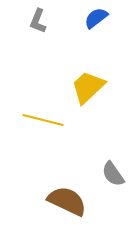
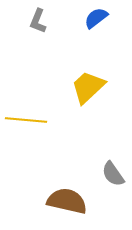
yellow line: moved 17 px left; rotated 9 degrees counterclockwise
brown semicircle: rotated 12 degrees counterclockwise
